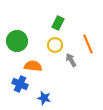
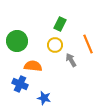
green rectangle: moved 2 px right, 1 px down
